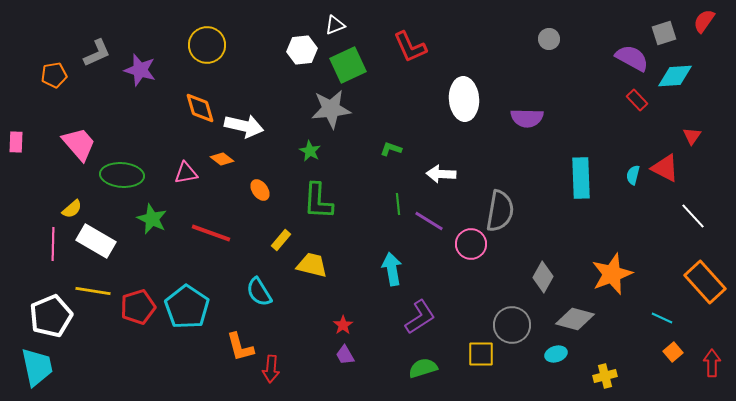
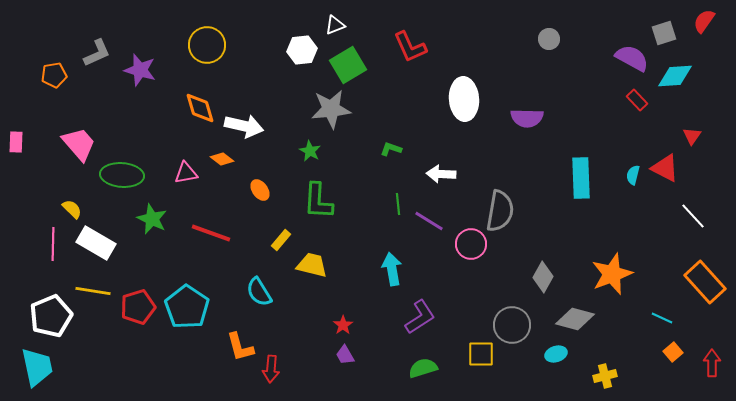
green square at (348, 65): rotated 6 degrees counterclockwise
yellow semicircle at (72, 209): rotated 95 degrees counterclockwise
white rectangle at (96, 241): moved 2 px down
